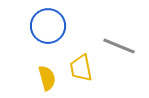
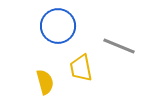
blue circle: moved 10 px right
yellow semicircle: moved 2 px left, 4 px down
